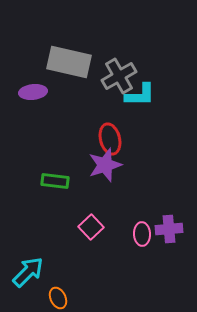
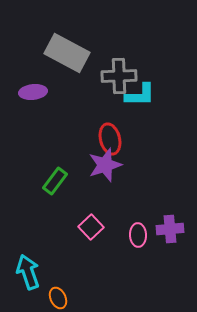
gray rectangle: moved 2 px left, 9 px up; rotated 15 degrees clockwise
gray cross: rotated 28 degrees clockwise
green rectangle: rotated 60 degrees counterclockwise
purple cross: moved 1 px right
pink ellipse: moved 4 px left, 1 px down
cyan arrow: rotated 64 degrees counterclockwise
